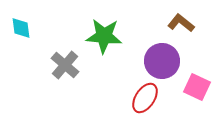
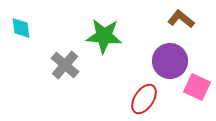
brown L-shape: moved 4 px up
purple circle: moved 8 px right
red ellipse: moved 1 px left, 1 px down
